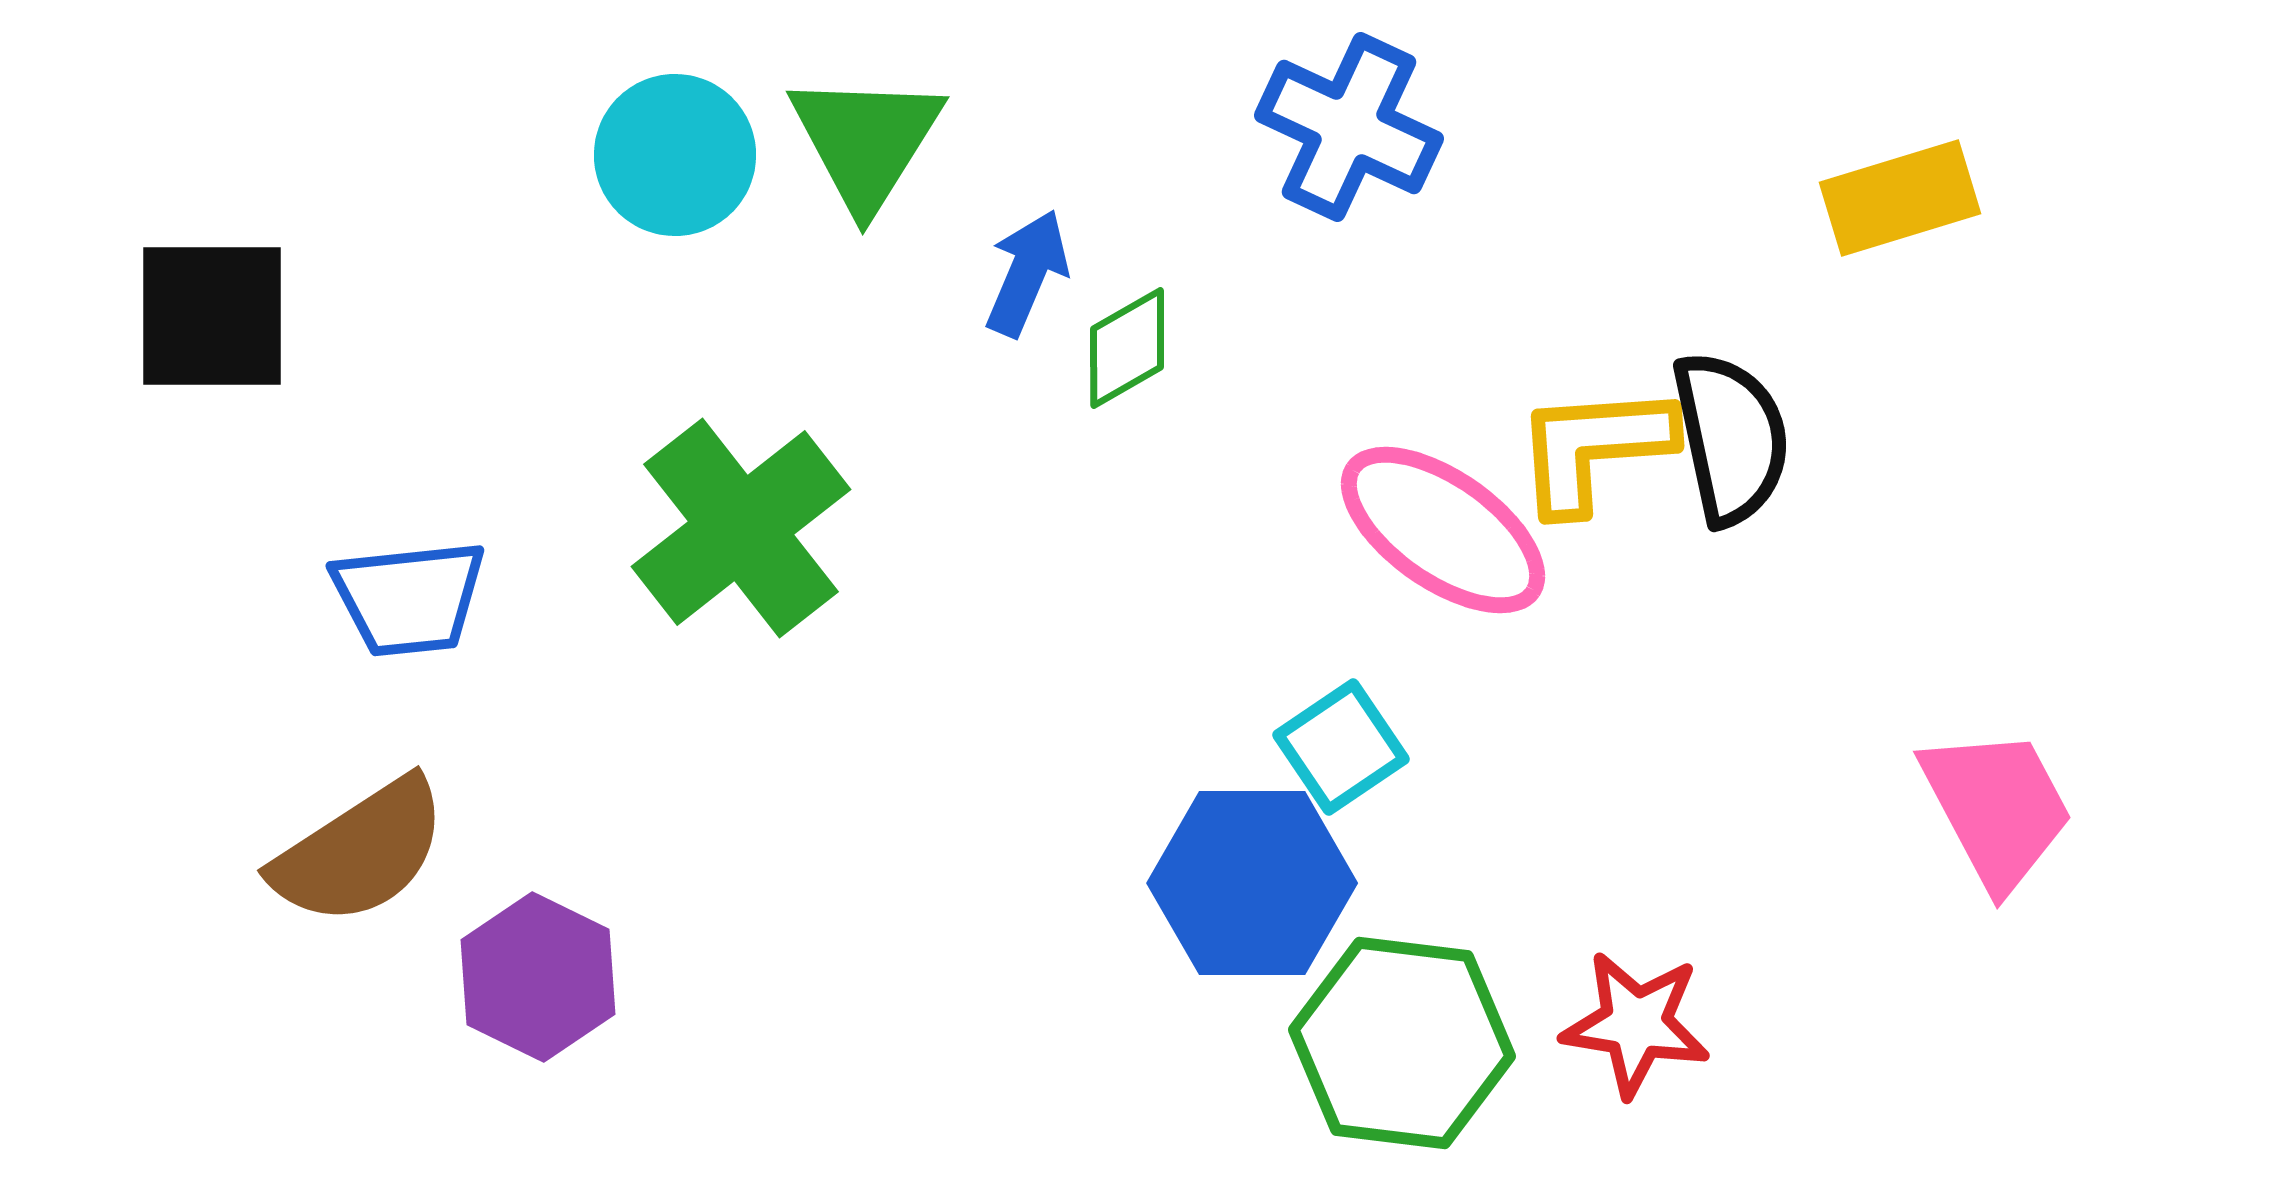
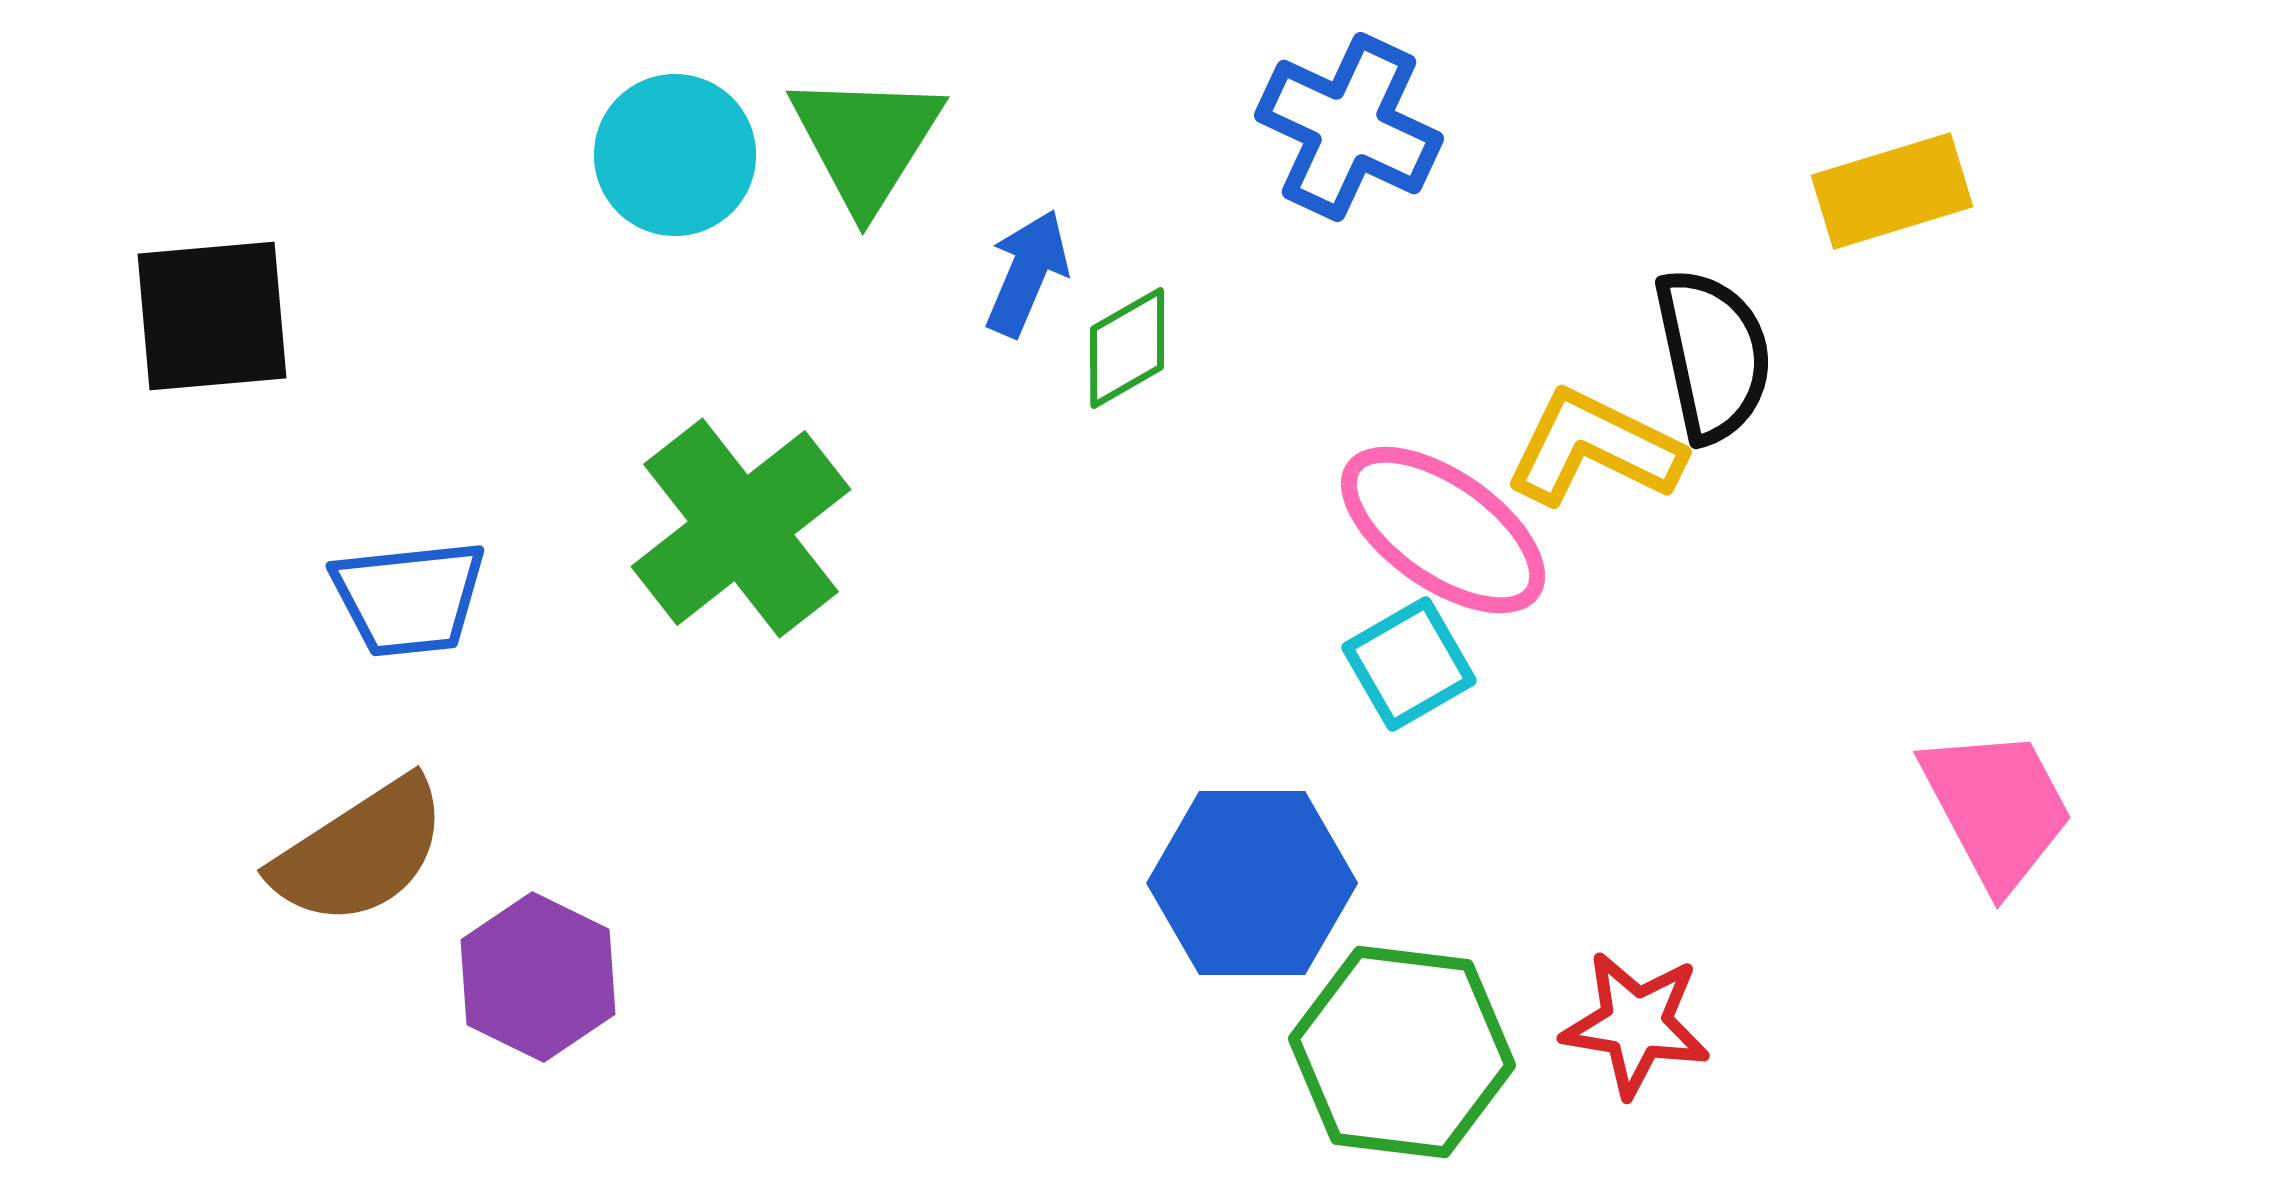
yellow rectangle: moved 8 px left, 7 px up
black square: rotated 5 degrees counterclockwise
black semicircle: moved 18 px left, 83 px up
yellow L-shape: rotated 30 degrees clockwise
cyan square: moved 68 px right, 83 px up; rotated 4 degrees clockwise
green hexagon: moved 9 px down
